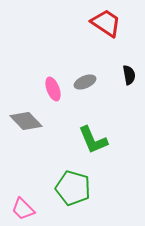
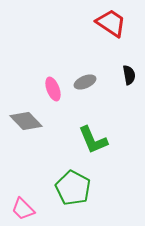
red trapezoid: moved 5 px right
green pentagon: rotated 12 degrees clockwise
